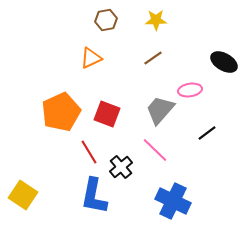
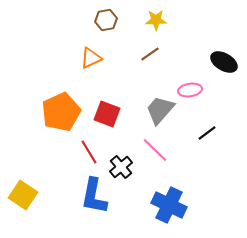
brown line: moved 3 px left, 4 px up
blue cross: moved 4 px left, 4 px down
